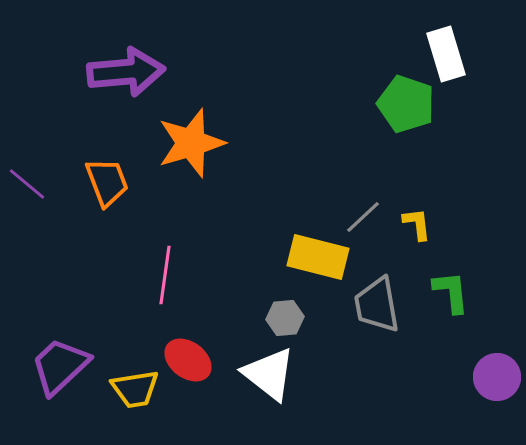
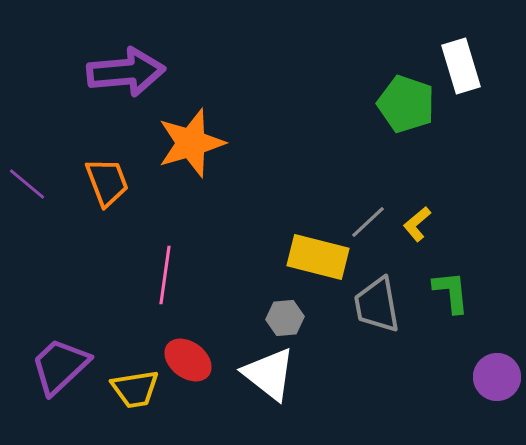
white rectangle: moved 15 px right, 12 px down
gray line: moved 5 px right, 5 px down
yellow L-shape: rotated 123 degrees counterclockwise
